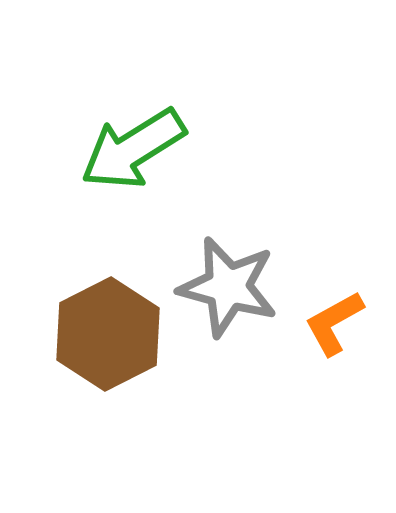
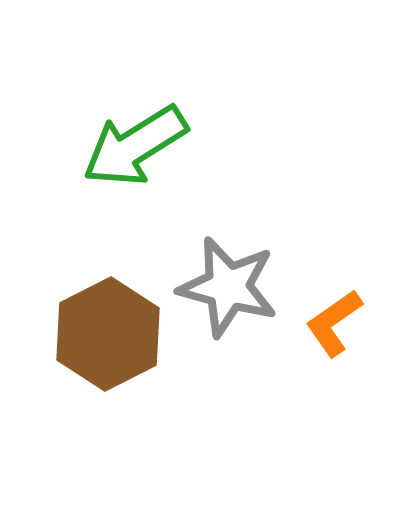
green arrow: moved 2 px right, 3 px up
orange L-shape: rotated 6 degrees counterclockwise
